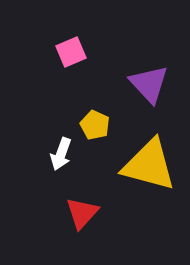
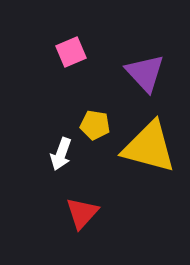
purple triangle: moved 4 px left, 11 px up
yellow pentagon: rotated 16 degrees counterclockwise
yellow triangle: moved 18 px up
